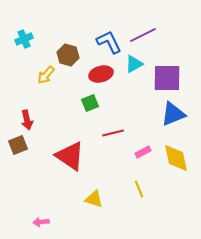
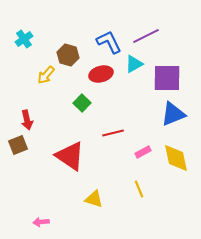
purple line: moved 3 px right, 1 px down
cyan cross: rotated 12 degrees counterclockwise
green square: moved 8 px left; rotated 24 degrees counterclockwise
